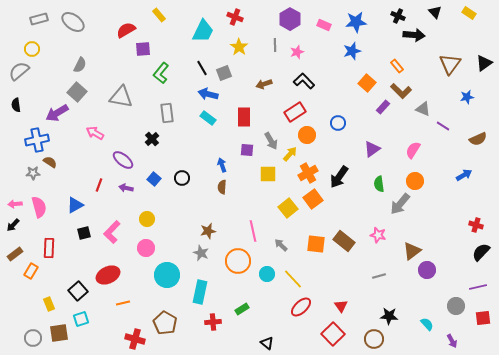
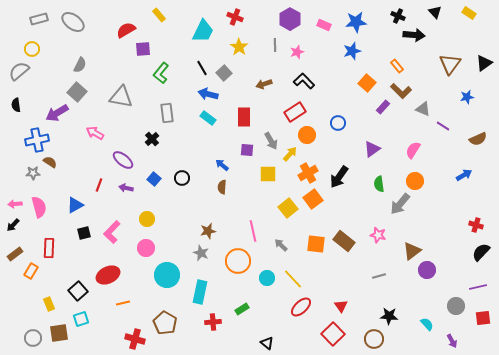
gray square at (224, 73): rotated 21 degrees counterclockwise
blue arrow at (222, 165): rotated 32 degrees counterclockwise
cyan circle at (267, 274): moved 4 px down
